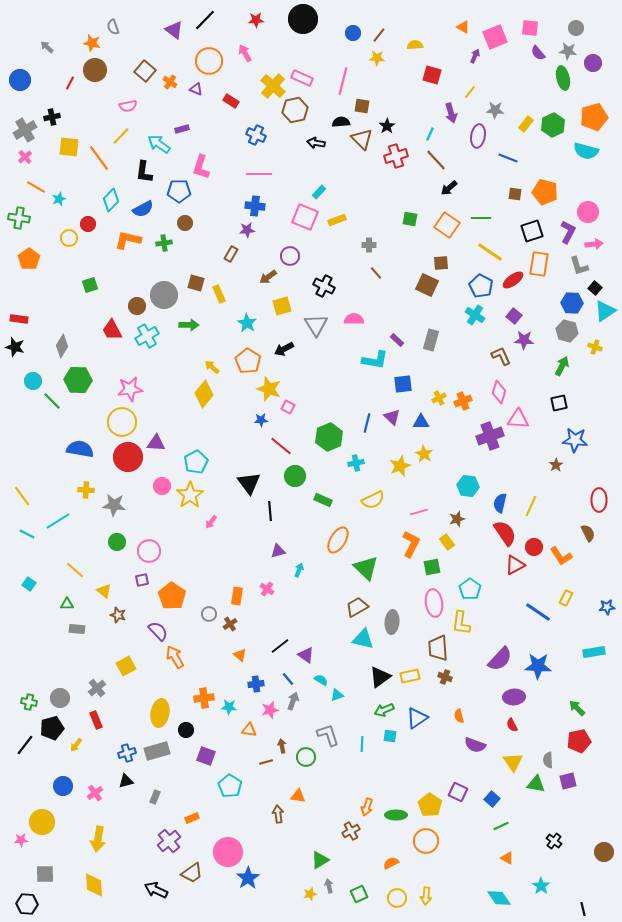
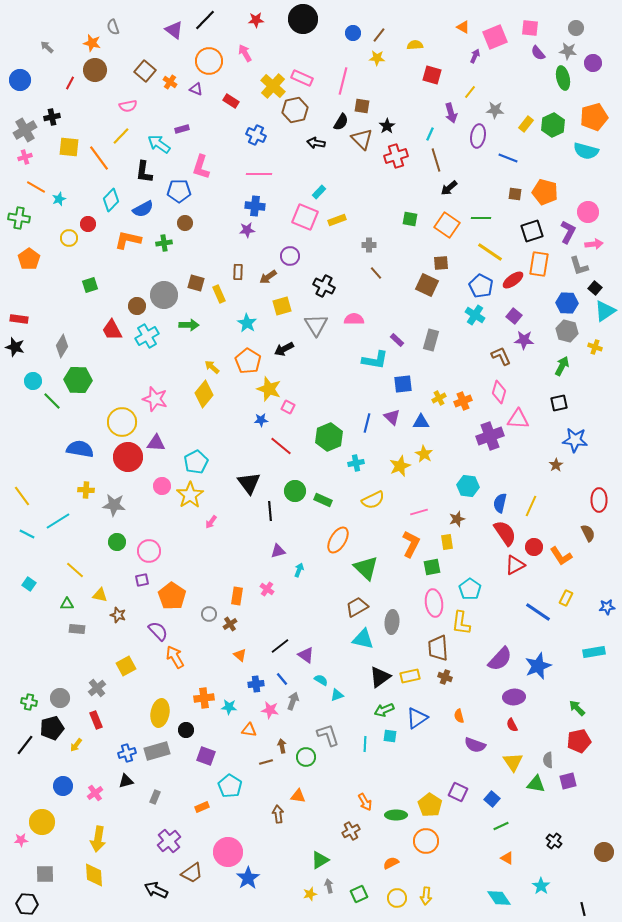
black semicircle at (341, 122): rotated 126 degrees clockwise
pink cross at (25, 157): rotated 24 degrees clockwise
brown line at (436, 160): rotated 25 degrees clockwise
brown rectangle at (231, 254): moved 7 px right, 18 px down; rotated 28 degrees counterclockwise
blue hexagon at (572, 303): moved 5 px left
pink star at (130, 389): moved 25 px right, 10 px down; rotated 25 degrees clockwise
green circle at (295, 476): moved 15 px down
yellow rectangle at (447, 542): rotated 28 degrees clockwise
yellow triangle at (104, 591): moved 4 px left, 4 px down; rotated 28 degrees counterclockwise
blue star at (538, 666): rotated 24 degrees counterclockwise
blue line at (288, 679): moved 6 px left
pink star at (270, 710): rotated 24 degrees clockwise
cyan line at (362, 744): moved 3 px right
orange arrow at (367, 807): moved 2 px left, 5 px up; rotated 48 degrees counterclockwise
orange rectangle at (192, 818): moved 10 px right, 11 px up
yellow diamond at (94, 885): moved 10 px up
